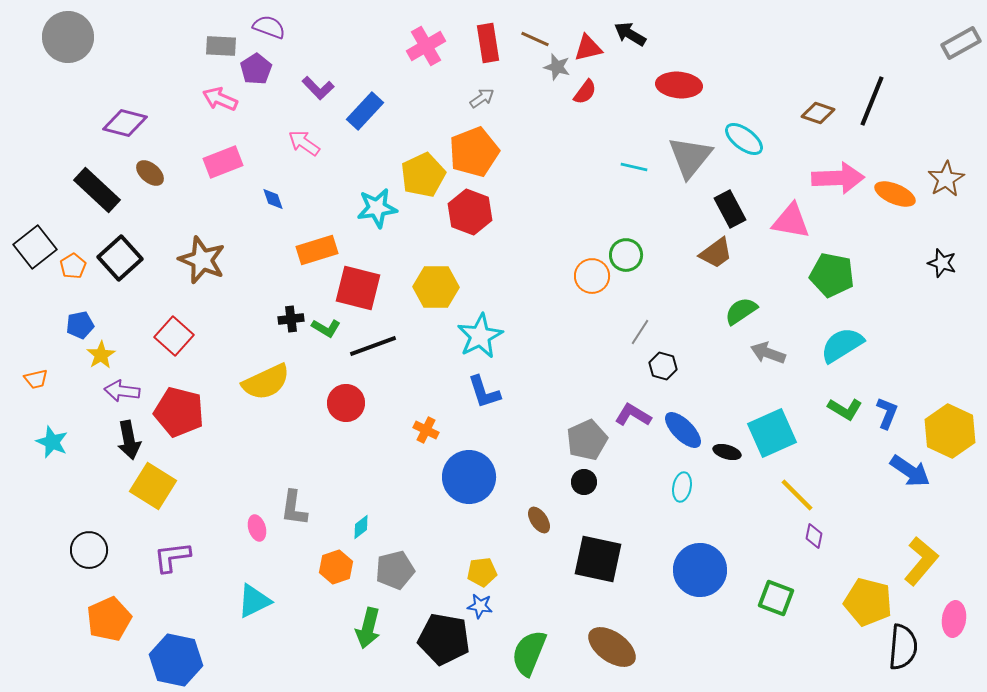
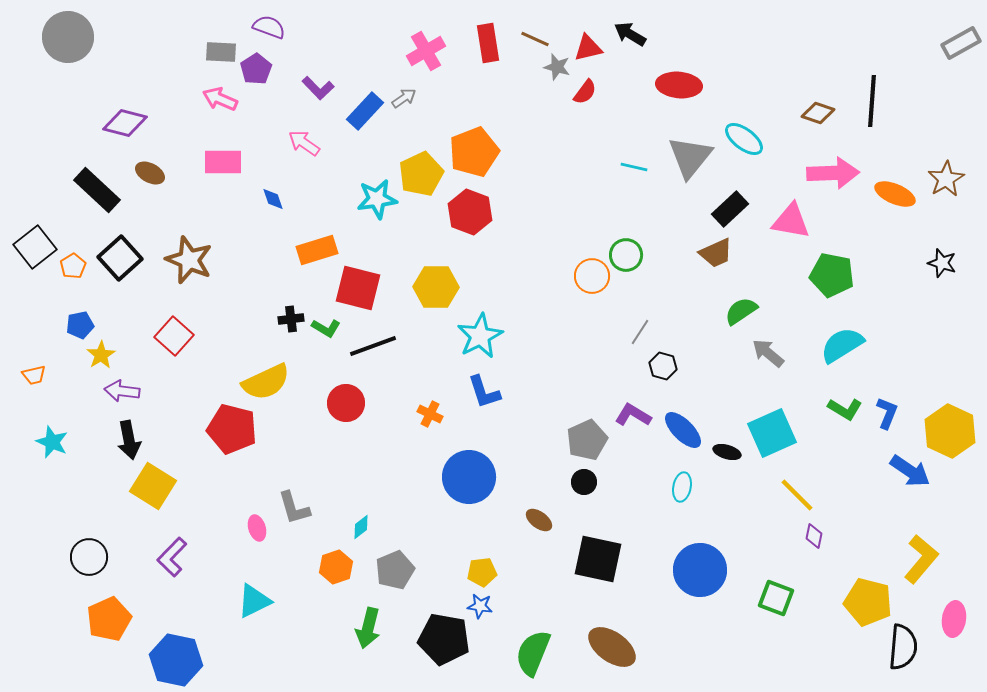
gray rectangle at (221, 46): moved 6 px down
pink cross at (426, 46): moved 5 px down
gray arrow at (482, 98): moved 78 px left
black line at (872, 101): rotated 18 degrees counterclockwise
pink rectangle at (223, 162): rotated 21 degrees clockwise
brown ellipse at (150, 173): rotated 12 degrees counterclockwise
yellow pentagon at (423, 175): moved 2 px left, 1 px up
pink arrow at (838, 178): moved 5 px left, 5 px up
cyan star at (377, 208): moved 9 px up
black rectangle at (730, 209): rotated 75 degrees clockwise
brown trapezoid at (716, 253): rotated 12 degrees clockwise
brown star at (202, 260): moved 13 px left
gray arrow at (768, 353): rotated 20 degrees clockwise
orange trapezoid at (36, 379): moved 2 px left, 4 px up
red pentagon at (179, 412): moved 53 px right, 17 px down
orange cross at (426, 430): moved 4 px right, 16 px up
gray L-shape at (294, 508): rotated 24 degrees counterclockwise
brown ellipse at (539, 520): rotated 20 degrees counterclockwise
black circle at (89, 550): moved 7 px down
purple L-shape at (172, 557): rotated 39 degrees counterclockwise
yellow L-shape at (921, 561): moved 2 px up
gray pentagon at (395, 570): rotated 9 degrees counterclockwise
green semicircle at (529, 653): moved 4 px right
